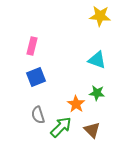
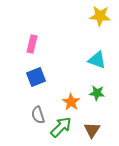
pink rectangle: moved 2 px up
orange star: moved 5 px left, 2 px up
brown triangle: rotated 18 degrees clockwise
